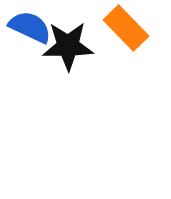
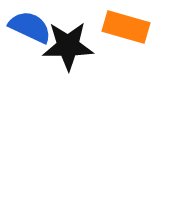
orange rectangle: moved 1 px up; rotated 30 degrees counterclockwise
